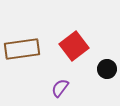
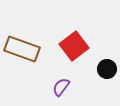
brown rectangle: rotated 28 degrees clockwise
purple semicircle: moved 1 px right, 1 px up
